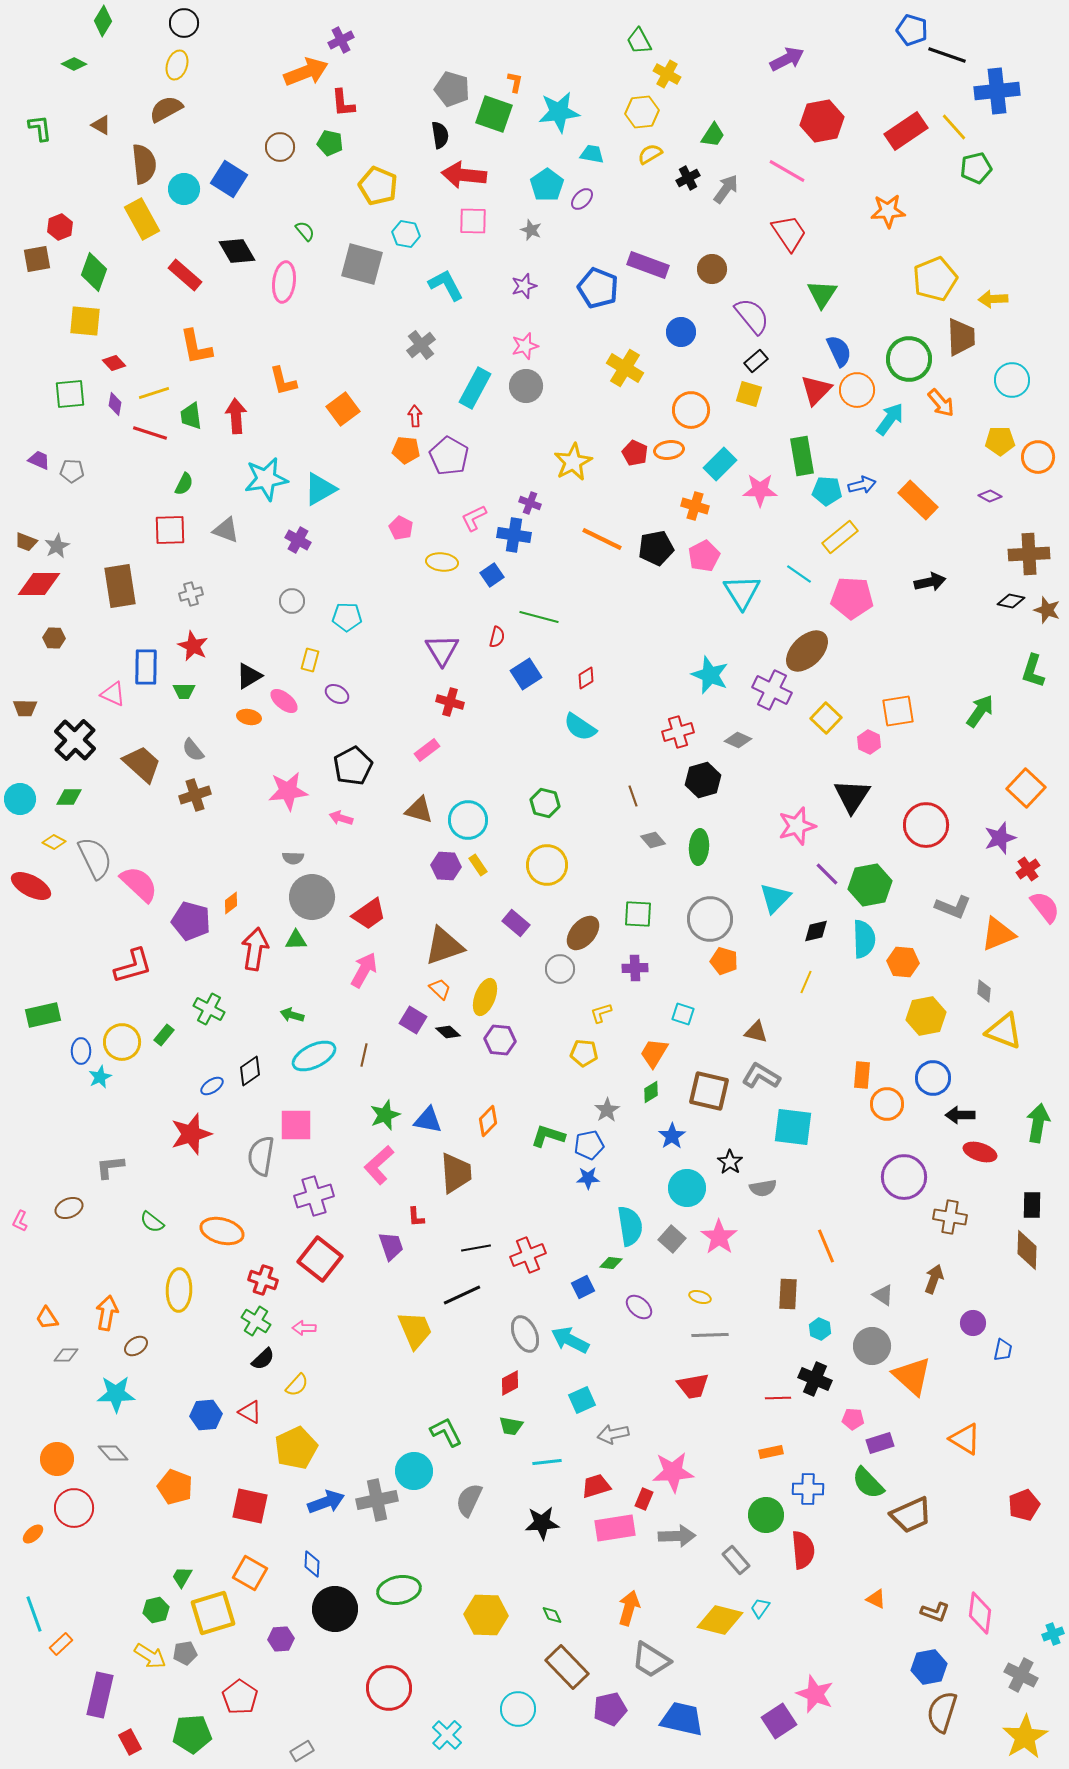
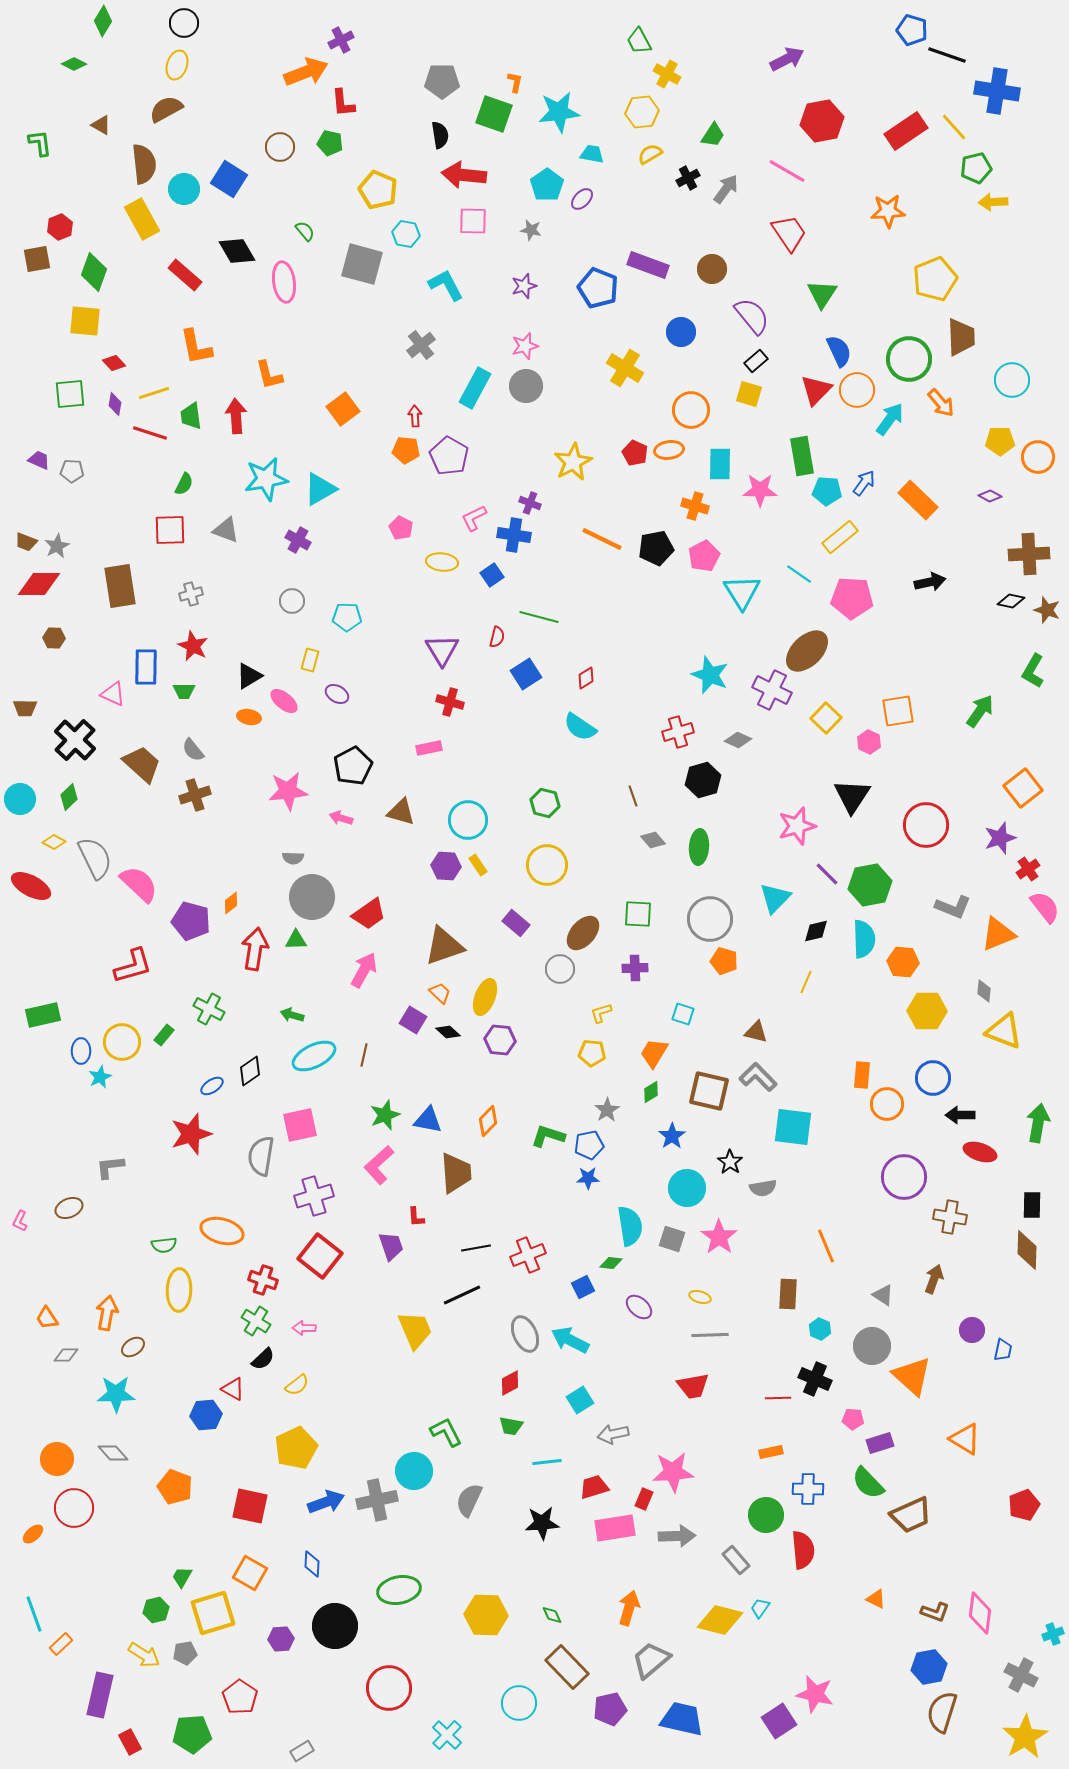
gray pentagon at (452, 89): moved 10 px left, 8 px up; rotated 16 degrees counterclockwise
blue cross at (997, 91): rotated 15 degrees clockwise
green L-shape at (40, 128): moved 15 px down
yellow pentagon at (378, 186): moved 4 px down
gray star at (531, 230): rotated 10 degrees counterclockwise
pink ellipse at (284, 282): rotated 15 degrees counterclockwise
yellow arrow at (993, 299): moved 97 px up
orange L-shape at (283, 381): moved 14 px left, 6 px up
cyan rectangle at (720, 464): rotated 44 degrees counterclockwise
blue arrow at (862, 485): moved 2 px right, 2 px up; rotated 40 degrees counterclockwise
green L-shape at (1033, 671): rotated 12 degrees clockwise
pink rectangle at (427, 750): moved 2 px right, 2 px up; rotated 25 degrees clockwise
orange square at (1026, 788): moved 3 px left; rotated 9 degrees clockwise
green diamond at (69, 797): rotated 44 degrees counterclockwise
brown triangle at (419, 810): moved 18 px left, 2 px down
orange trapezoid at (440, 989): moved 4 px down
yellow hexagon at (926, 1016): moved 1 px right, 5 px up; rotated 12 degrees clockwise
yellow pentagon at (584, 1053): moved 8 px right
gray L-shape at (761, 1076): moved 3 px left, 1 px down; rotated 15 degrees clockwise
pink square at (296, 1125): moved 4 px right; rotated 12 degrees counterclockwise
green semicircle at (152, 1222): moved 12 px right, 23 px down; rotated 45 degrees counterclockwise
gray square at (672, 1239): rotated 24 degrees counterclockwise
red square at (320, 1259): moved 3 px up
purple circle at (973, 1323): moved 1 px left, 7 px down
brown ellipse at (136, 1346): moved 3 px left, 1 px down
yellow semicircle at (297, 1385): rotated 10 degrees clockwise
cyan square at (582, 1400): moved 2 px left; rotated 8 degrees counterclockwise
red triangle at (250, 1412): moved 17 px left, 23 px up
red trapezoid at (596, 1486): moved 2 px left, 1 px down
black circle at (335, 1609): moved 17 px down
yellow arrow at (150, 1656): moved 6 px left, 1 px up
gray trapezoid at (651, 1660): rotated 108 degrees clockwise
pink star at (815, 1694): rotated 9 degrees counterclockwise
cyan circle at (518, 1709): moved 1 px right, 6 px up
